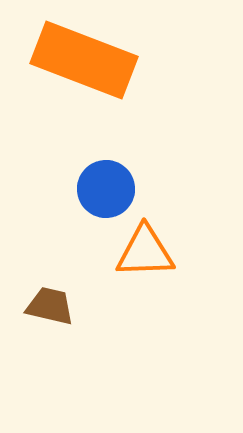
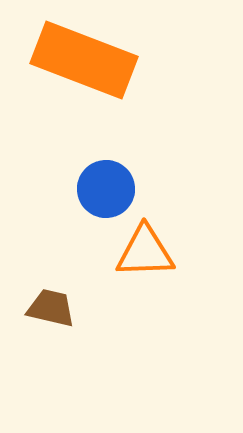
brown trapezoid: moved 1 px right, 2 px down
